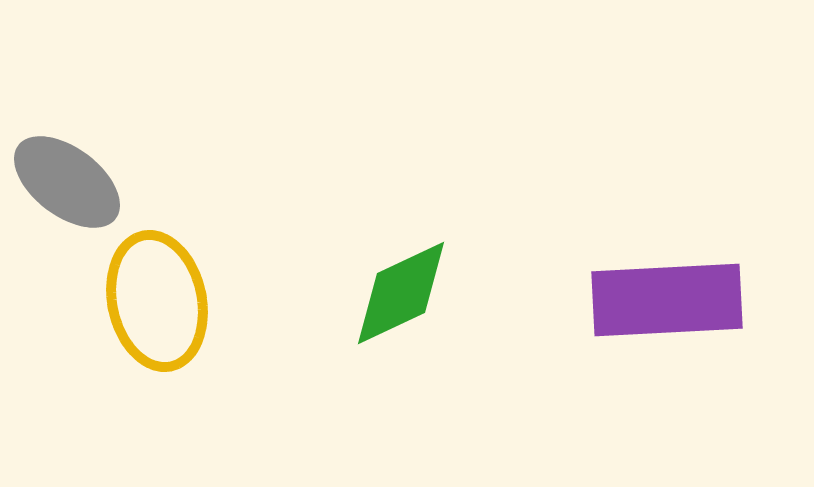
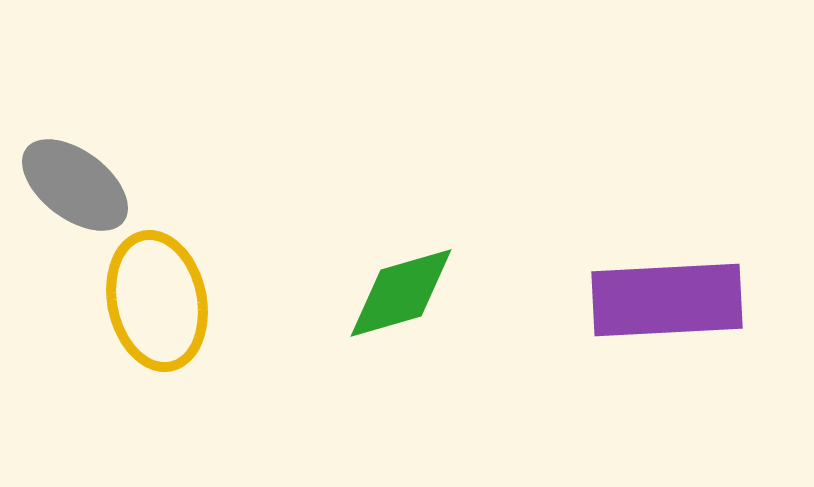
gray ellipse: moved 8 px right, 3 px down
green diamond: rotated 9 degrees clockwise
